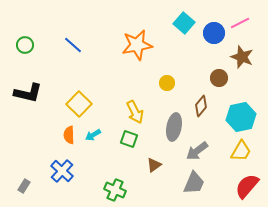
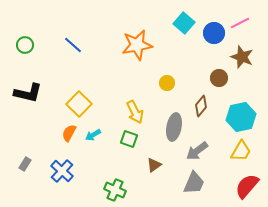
orange semicircle: moved 2 px up; rotated 30 degrees clockwise
gray rectangle: moved 1 px right, 22 px up
